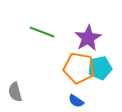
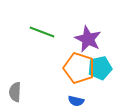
purple star: moved 1 px down; rotated 16 degrees counterclockwise
orange pentagon: rotated 8 degrees clockwise
gray semicircle: rotated 18 degrees clockwise
blue semicircle: rotated 21 degrees counterclockwise
